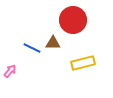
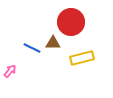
red circle: moved 2 px left, 2 px down
yellow rectangle: moved 1 px left, 5 px up
